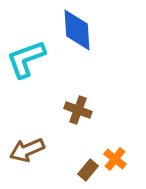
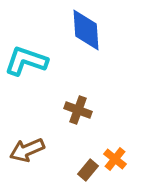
blue diamond: moved 9 px right
cyan L-shape: moved 2 px down; rotated 39 degrees clockwise
